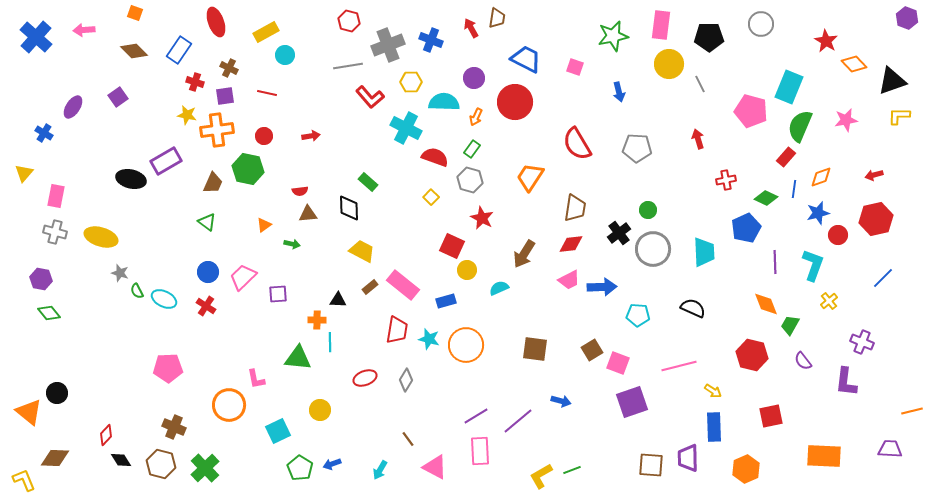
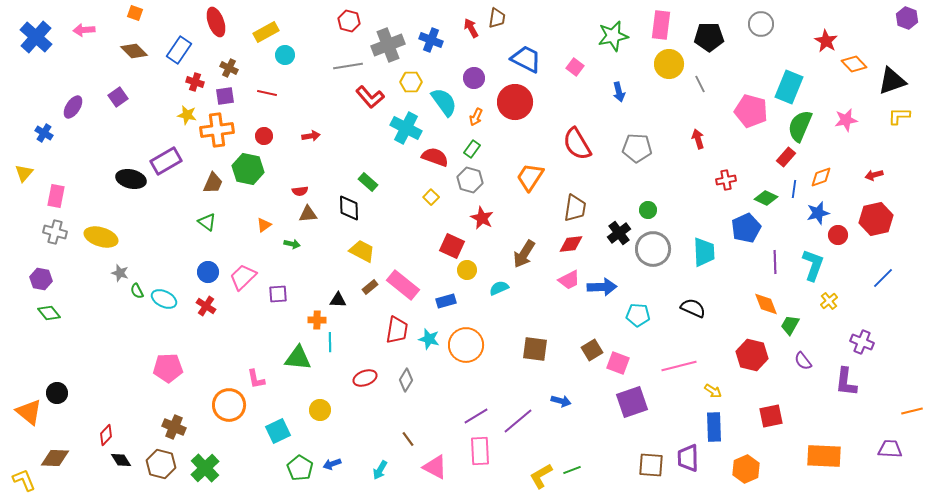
pink square at (575, 67): rotated 18 degrees clockwise
cyan semicircle at (444, 102): rotated 52 degrees clockwise
